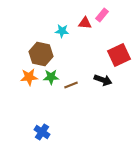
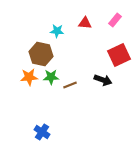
pink rectangle: moved 13 px right, 5 px down
cyan star: moved 5 px left
brown line: moved 1 px left
